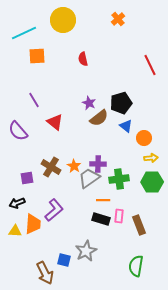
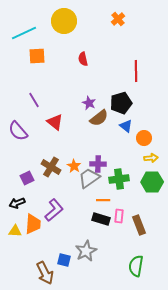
yellow circle: moved 1 px right, 1 px down
red line: moved 14 px left, 6 px down; rotated 25 degrees clockwise
purple square: rotated 16 degrees counterclockwise
